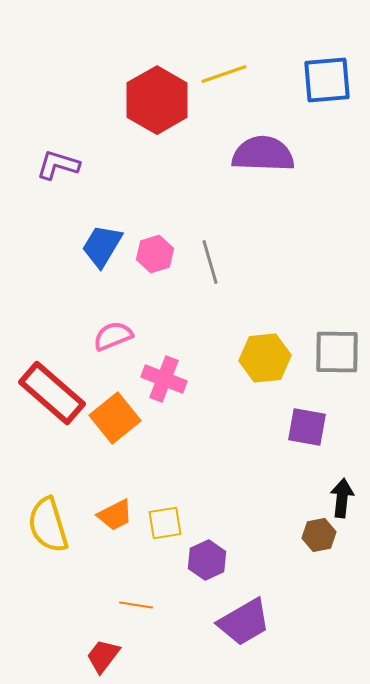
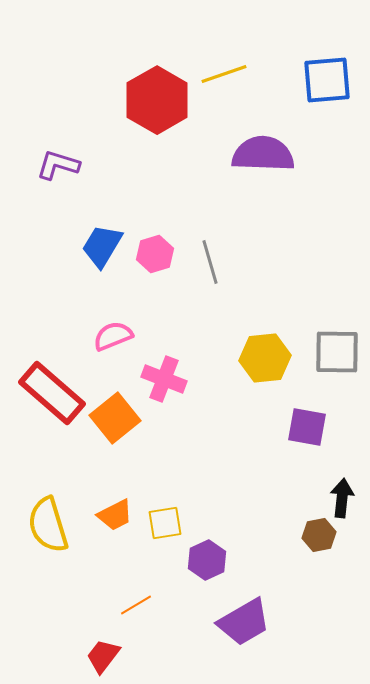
orange line: rotated 40 degrees counterclockwise
